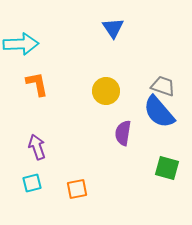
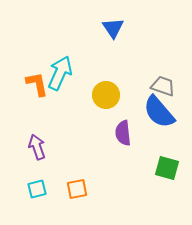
cyan arrow: moved 39 px right, 29 px down; rotated 64 degrees counterclockwise
yellow circle: moved 4 px down
purple semicircle: rotated 15 degrees counterclockwise
cyan square: moved 5 px right, 6 px down
